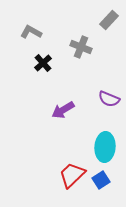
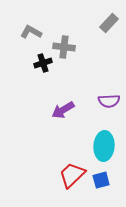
gray rectangle: moved 3 px down
gray cross: moved 17 px left; rotated 15 degrees counterclockwise
black cross: rotated 24 degrees clockwise
purple semicircle: moved 2 px down; rotated 25 degrees counterclockwise
cyan ellipse: moved 1 px left, 1 px up
blue square: rotated 18 degrees clockwise
